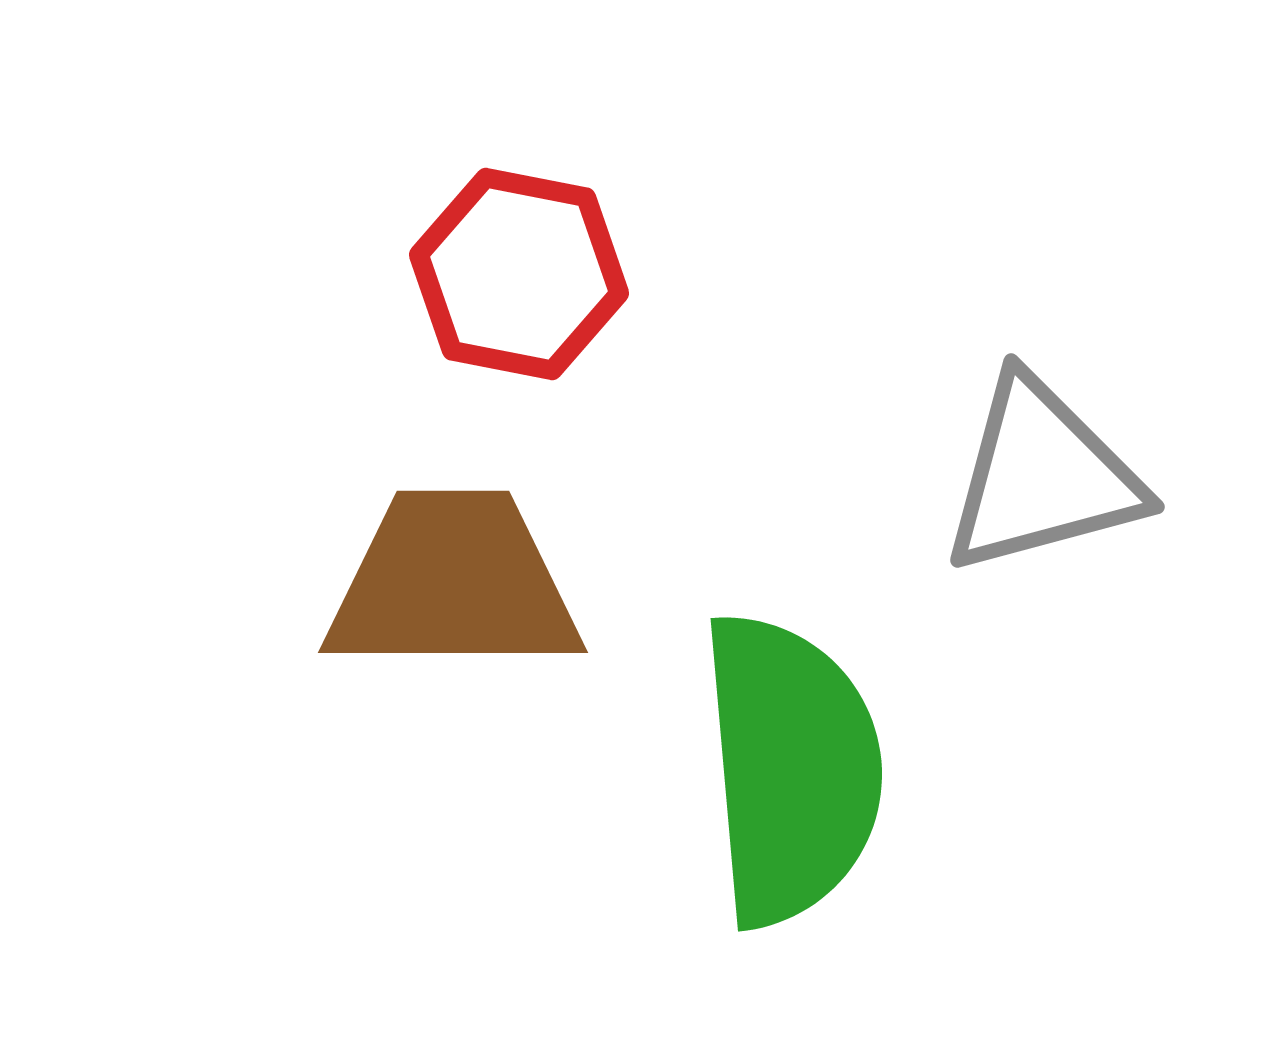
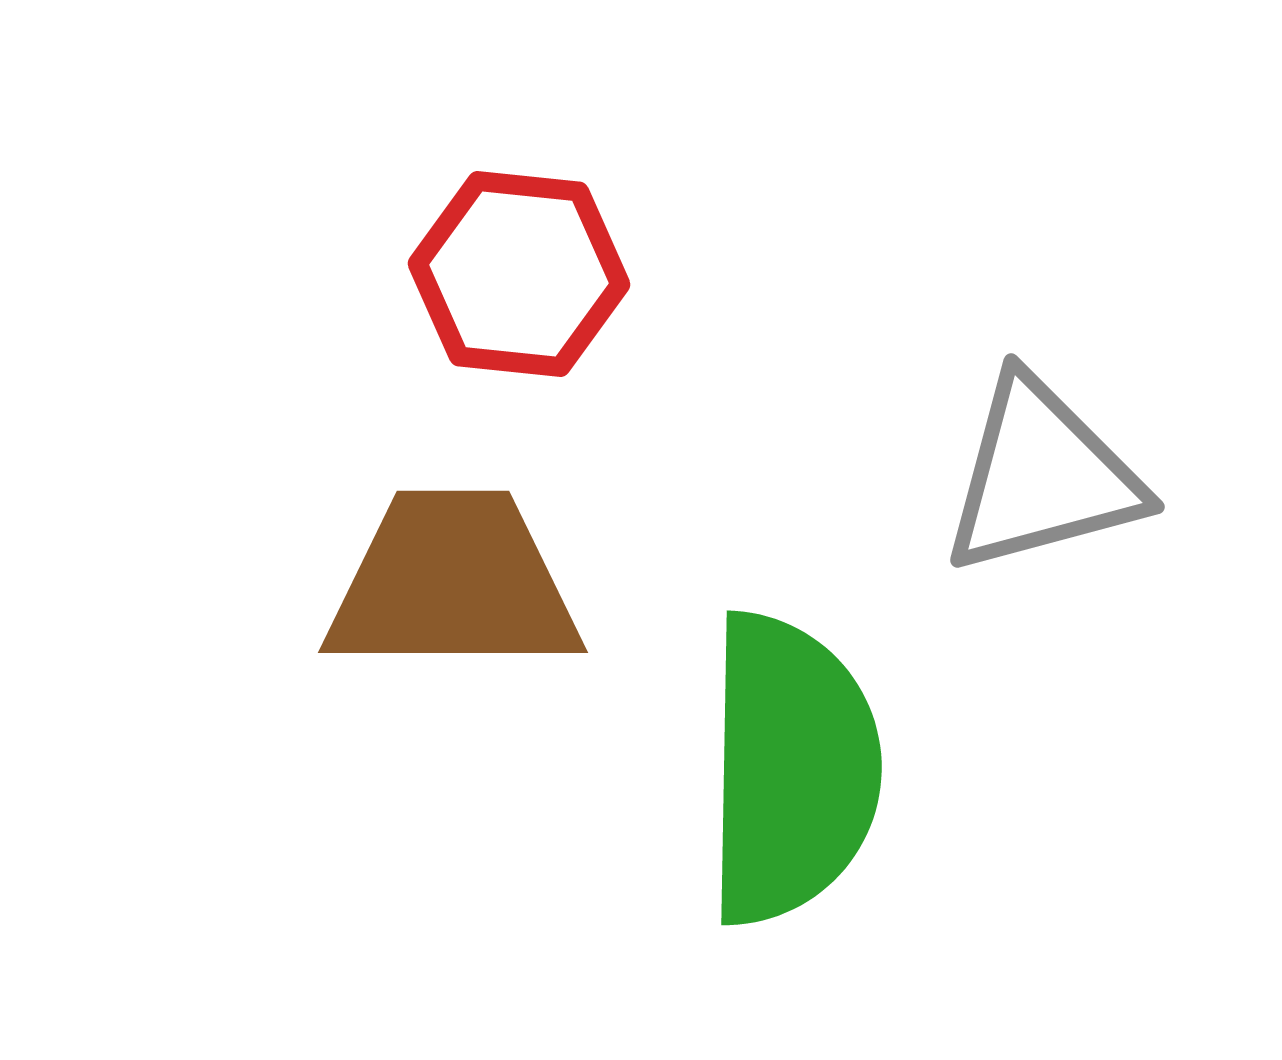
red hexagon: rotated 5 degrees counterclockwise
green semicircle: rotated 6 degrees clockwise
